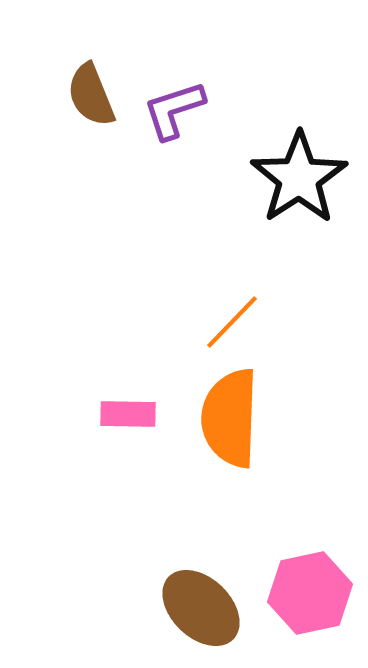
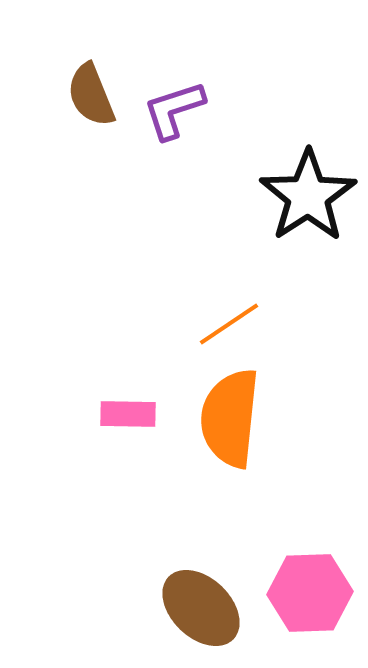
black star: moved 9 px right, 18 px down
orange line: moved 3 px left, 2 px down; rotated 12 degrees clockwise
orange semicircle: rotated 4 degrees clockwise
pink hexagon: rotated 10 degrees clockwise
